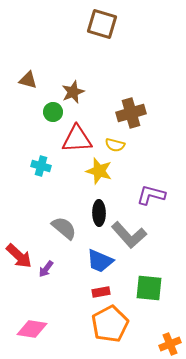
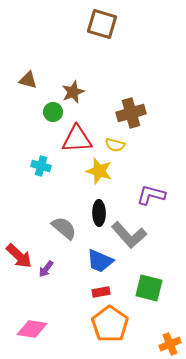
green square: rotated 8 degrees clockwise
orange pentagon: rotated 9 degrees counterclockwise
